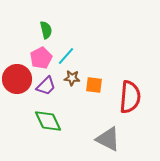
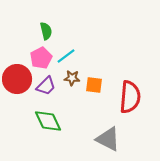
green semicircle: moved 1 px down
cyan line: rotated 12 degrees clockwise
